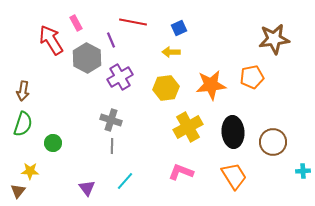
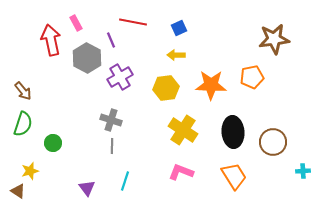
red arrow: rotated 20 degrees clockwise
yellow arrow: moved 5 px right, 3 px down
orange star: rotated 8 degrees clockwise
brown arrow: rotated 48 degrees counterclockwise
yellow cross: moved 5 px left, 3 px down; rotated 28 degrees counterclockwise
yellow star: rotated 18 degrees counterclockwise
cyan line: rotated 24 degrees counterclockwise
brown triangle: rotated 35 degrees counterclockwise
